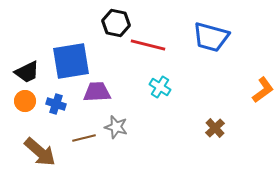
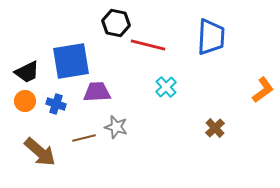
blue trapezoid: rotated 102 degrees counterclockwise
cyan cross: moved 6 px right; rotated 15 degrees clockwise
